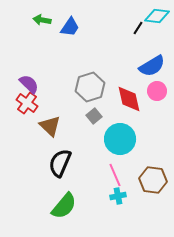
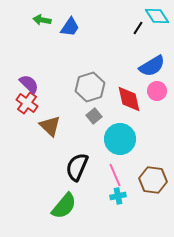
cyan diamond: rotated 50 degrees clockwise
black semicircle: moved 17 px right, 4 px down
